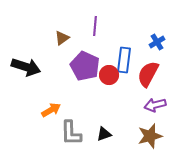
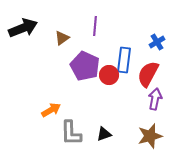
black arrow: moved 3 px left, 39 px up; rotated 40 degrees counterclockwise
purple arrow: moved 6 px up; rotated 115 degrees clockwise
